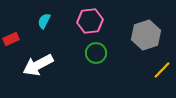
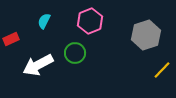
pink hexagon: rotated 15 degrees counterclockwise
green circle: moved 21 px left
